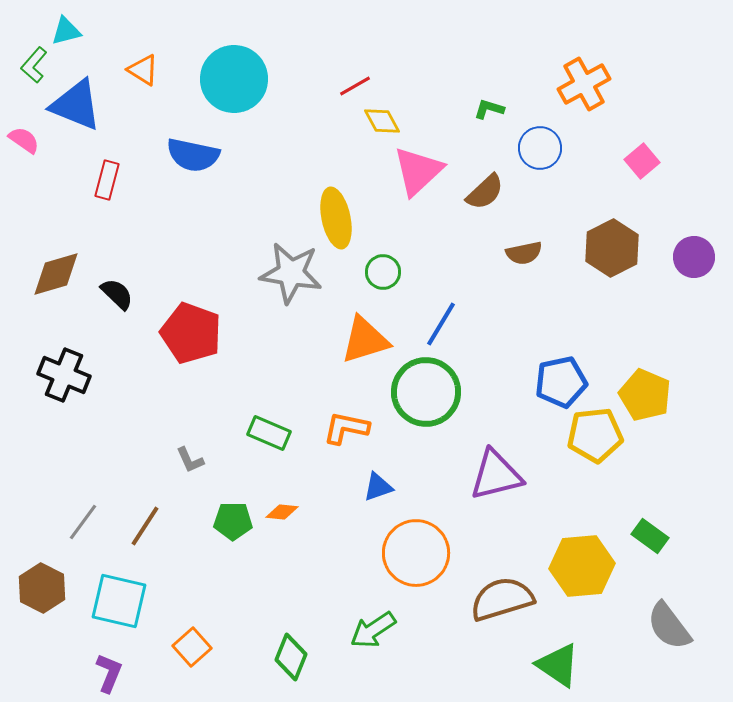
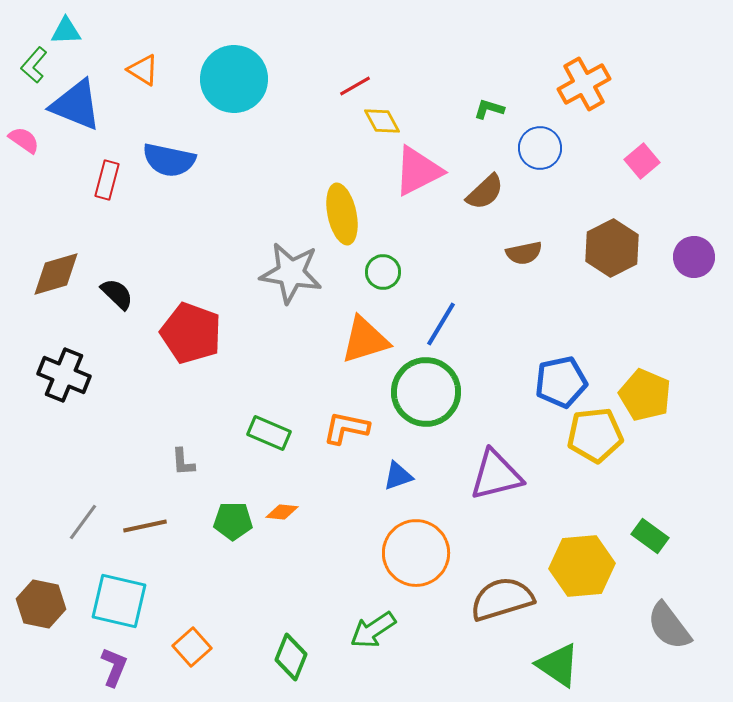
cyan triangle at (66, 31): rotated 12 degrees clockwise
blue semicircle at (193, 155): moved 24 px left, 5 px down
pink triangle at (418, 171): rotated 16 degrees clockwise
yellow ellipse at (336, 218): moved 6 px right, 4 px up
gray L-shape at (190, 460): moved 7 px left, 2 px down; rotated 20 degrees clockwise
blue triangle at (378, 487): moved 20 px right, 11 px up
brown line at (145, 526): rotated 45 degrees clockwise
brown hexagon at (42, 588): moved 1 px left, 16 px down; rotated 15 degrees counterclockwise
purple L-shape at (109, 673): moved 5 px right, 6 px up
